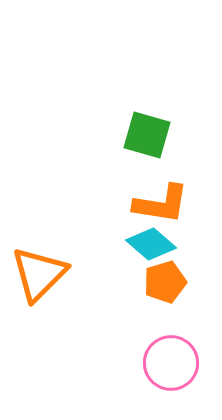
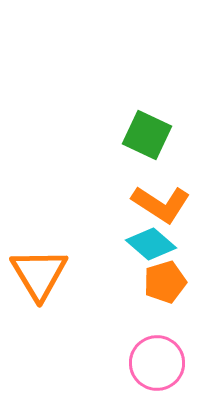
green square: rotated 9 degrees clockwise
orange L-shape: rotated 24 degrees clockwise
orange triangle: rotated 16 degrees counterclockwise
pink circle: moved 14 px left
